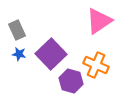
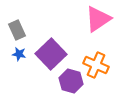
pink triangle: moved 1 px left, 2 px up
